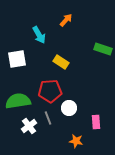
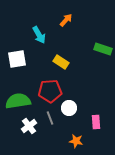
gray line: moved 2 px right
